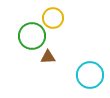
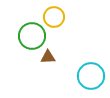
yellow circle: moved 1 px right, 1 px up
cyan circle: moved 1 px right, 1 px down
